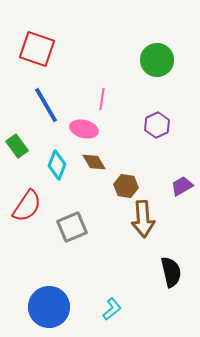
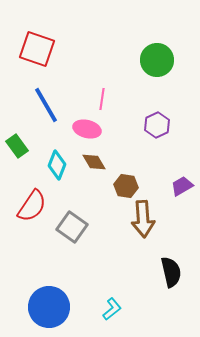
pink ellipse: moved 3 px right
red semicircle: moved 5 px right
gray square: rotated 32 degrees counterclockwise
